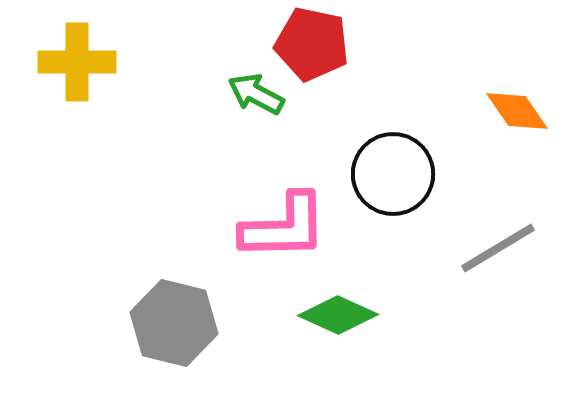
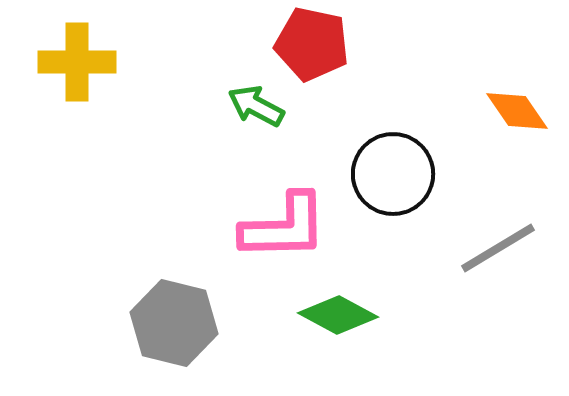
green arrow: moved 12 px down
green diamond: rotated 4 degrees clockwise
